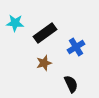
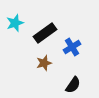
cyan star: rotated 24 degrees counterclockwise
blue cross: moved 4 px left
black semicircle: moved 2 px right, 1 px down; rotated 60 degrees clockwise
